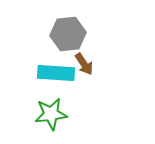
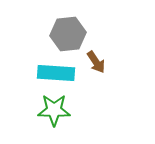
brown arrow: moved 12 px right, 2 px up
green star: moved 3 px right, 4 px up; rotated 8 degrees clockwise
